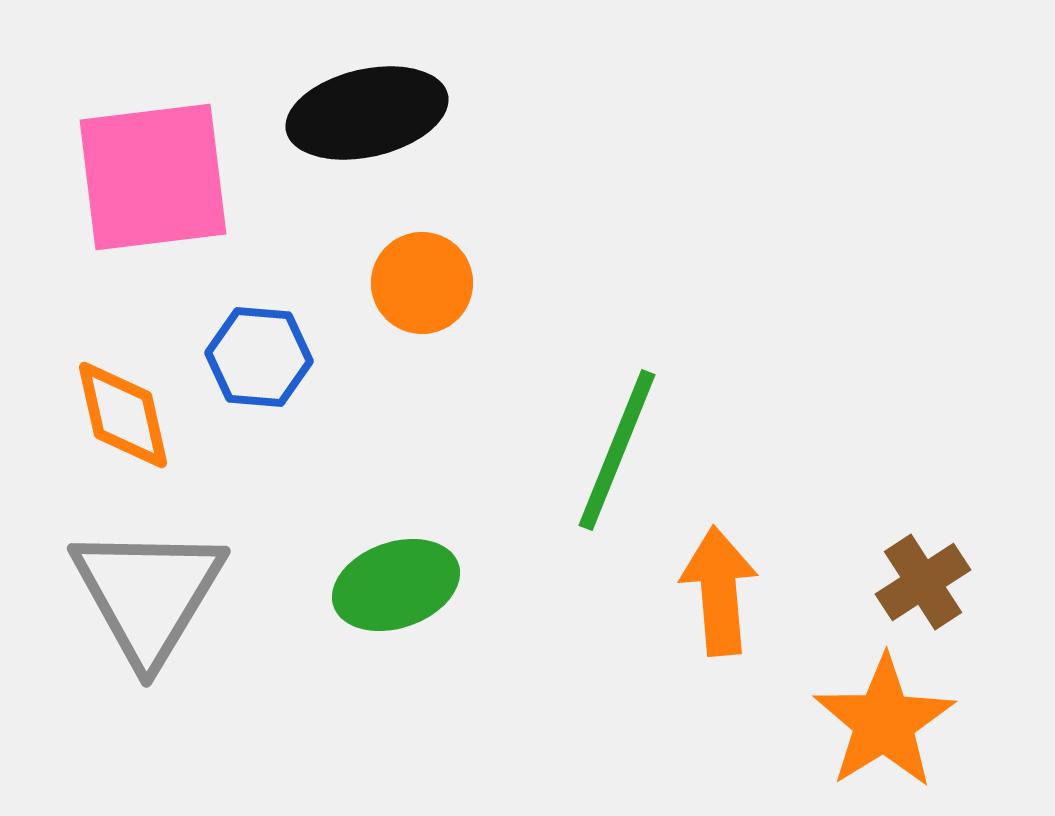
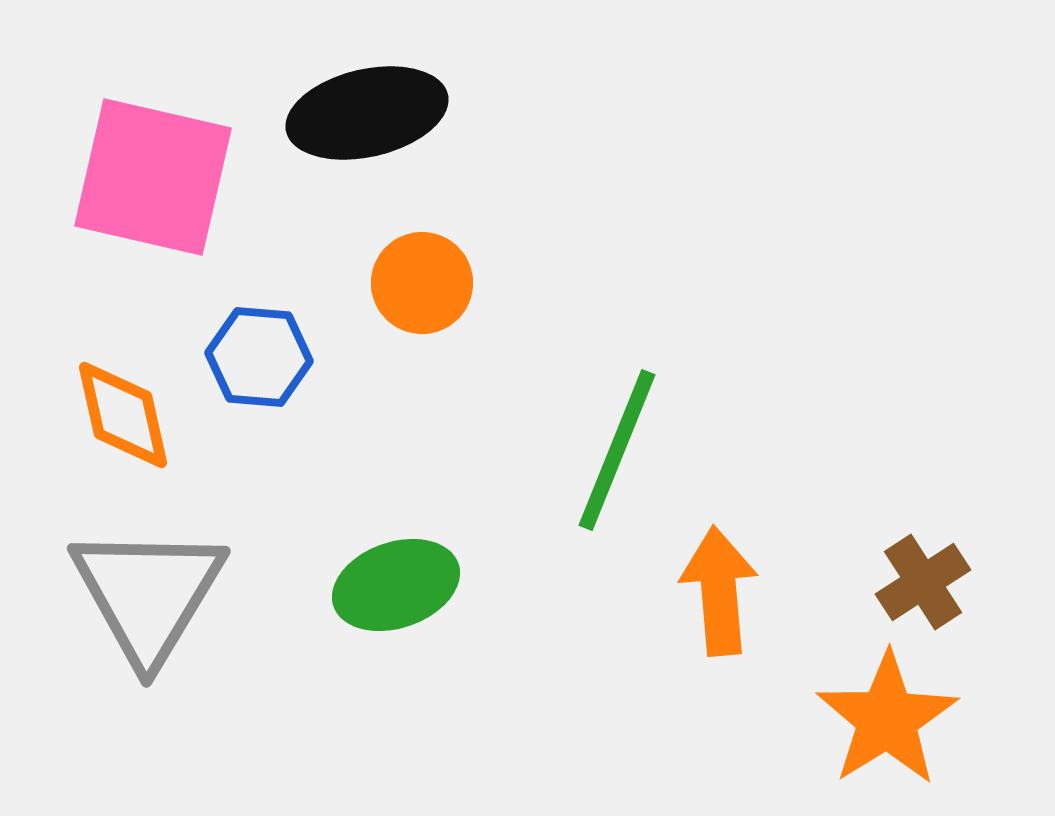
pink square: rotated 20 degrees clockwise
orange star: moved 3 px right, 3 px up
